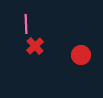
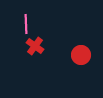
red cross: rotated 12 degrees counterclockwise
